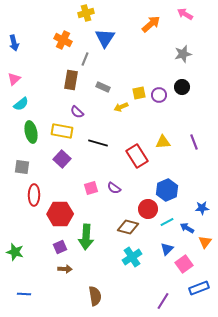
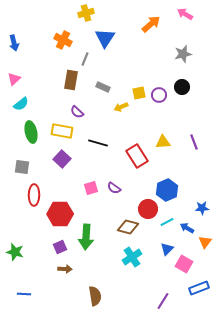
pink square at (184, 264): rotated 24 degrees counterclockwise
